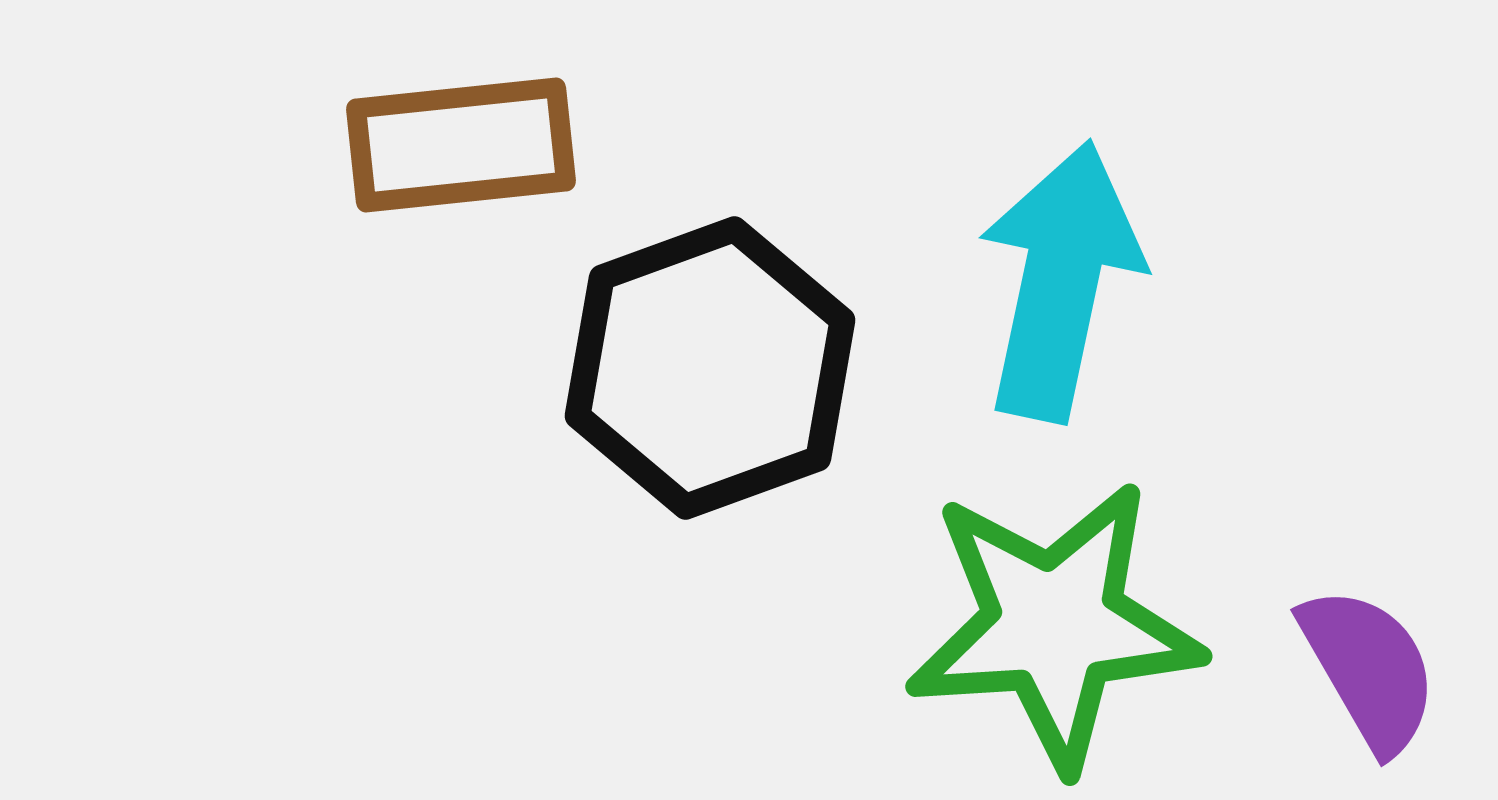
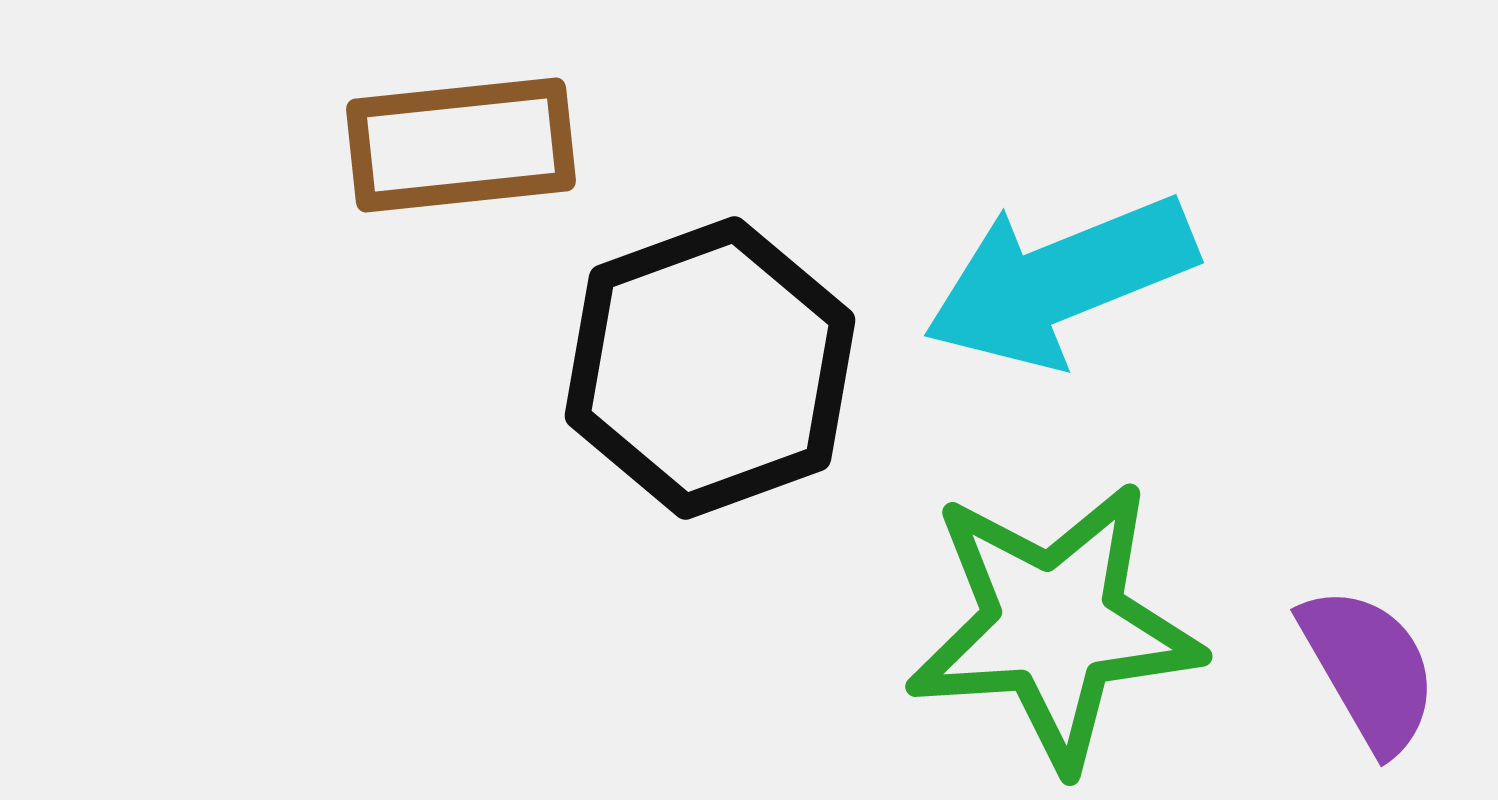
cyan arrow: rotated 124 degrees counterclockwise
